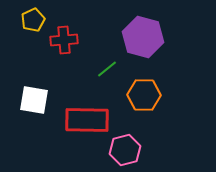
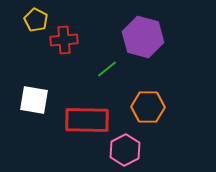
yellow pentagon: moved 3 px right; rotated 20 degrees counterclockwise
orange hexagon: moved 4 px right, 12 px down
pink hexagon: rotated 12 degrees counterclockwise
